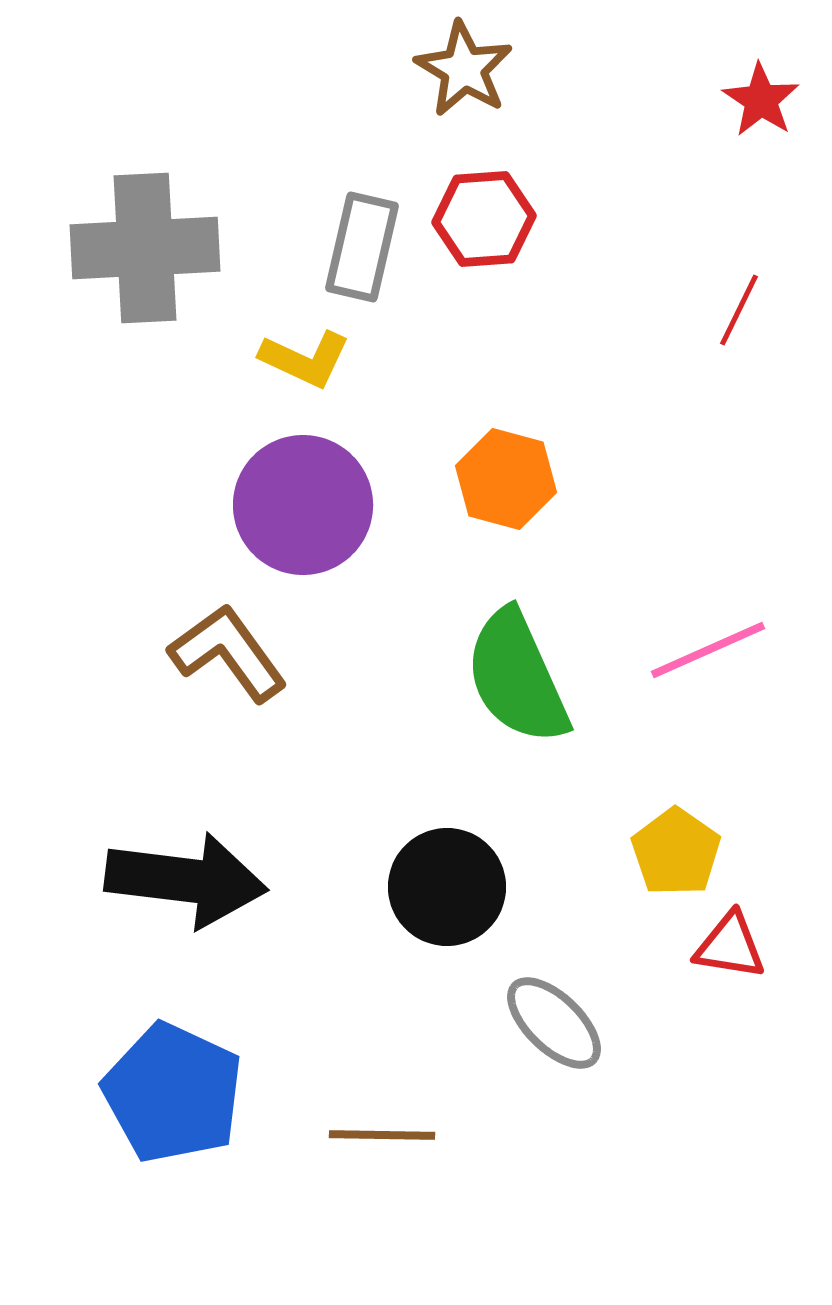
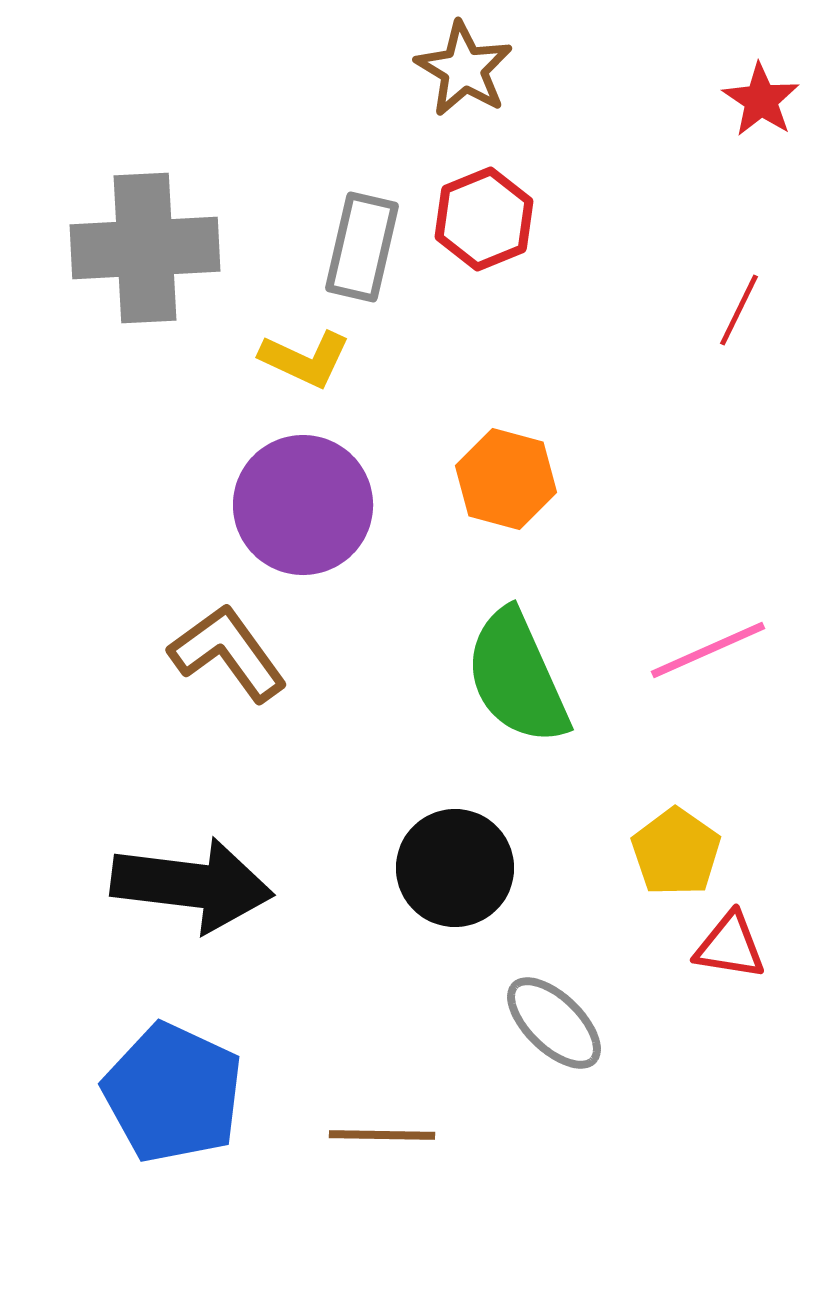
red hexagon: rotated 18 degrees counterclockwise
black arrow: moved 6 px right, 5 px down
black circle: moved 8 px right, 19 px up
